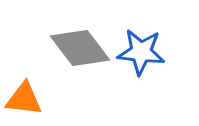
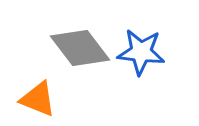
orange triangle: moved 14 px right; rotated 15 degrees clockwise
